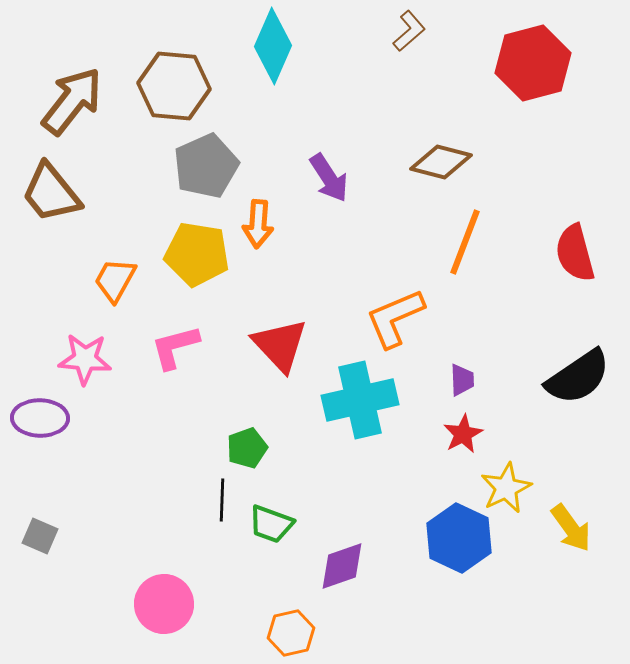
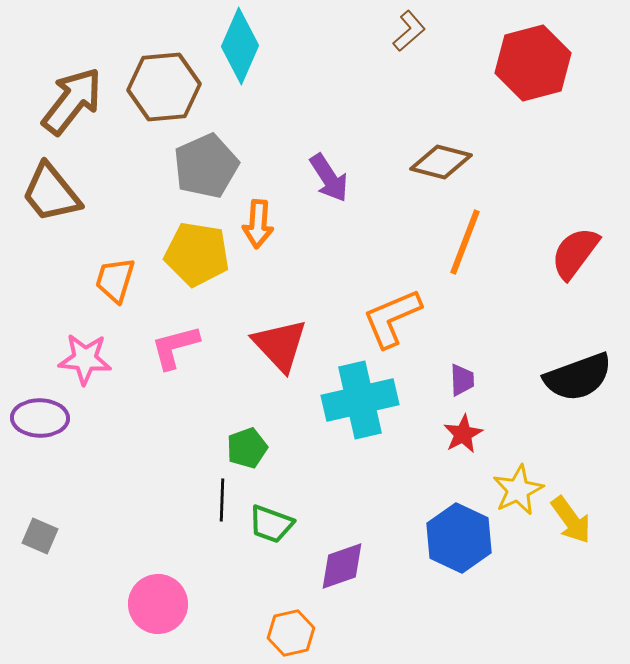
cyan diamond: moved 33 px left
brown hexagon: moved 10 px left, 1 px down; rotated 10 degrees counterclockwise
red semicircle: rotated 52 degrees clockwise
orange trapezoid: rotated 12 degrees counterclockwise
orange L-shape: moved 3 px left
black semicircle: rotated 14 degrees clockwise
yellow star: moved 12 px right, 2 px down
yellow arrow: moved 8 px up
pink circle: moved 6 px left
